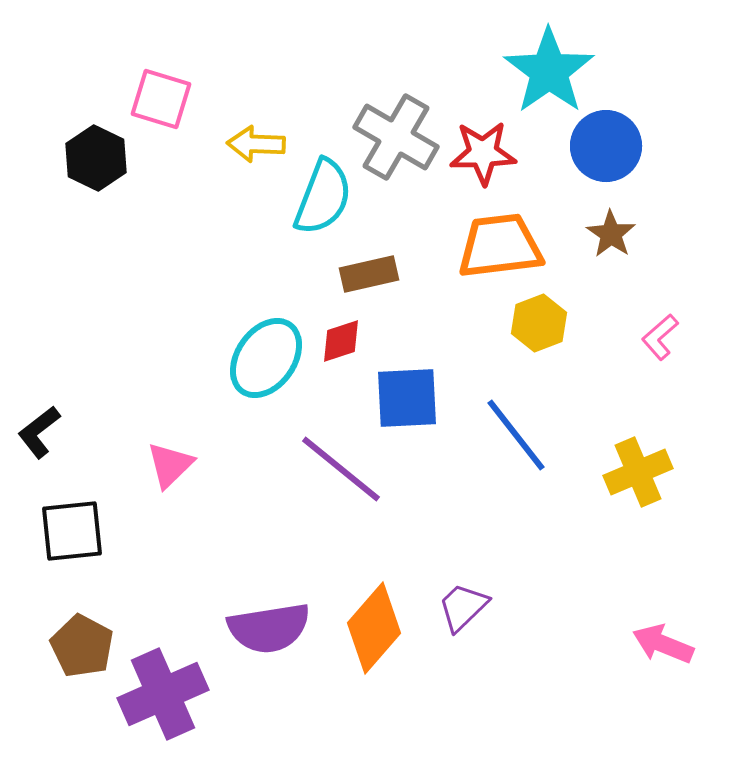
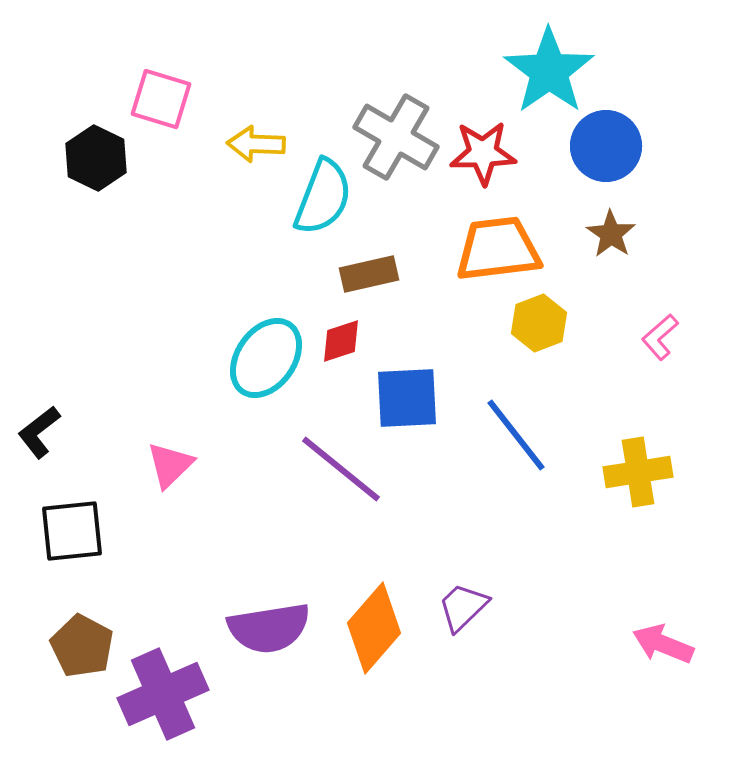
orange trapezoid: moved 2 px left, 3 px down
yellow cross: rotated 14 degrees clockwise
